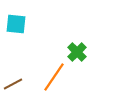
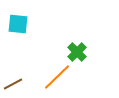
cyan square: moved 2 px right
orange line: moved 3 px right; rotated 12 degrees clockwise
